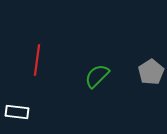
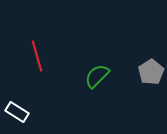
red line: moved 4 px up; rotated 24 degrees counterclockwise
white rectangle: rotated 25 degrees clockwise
